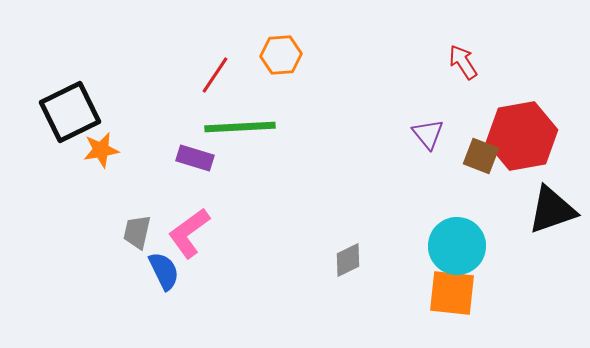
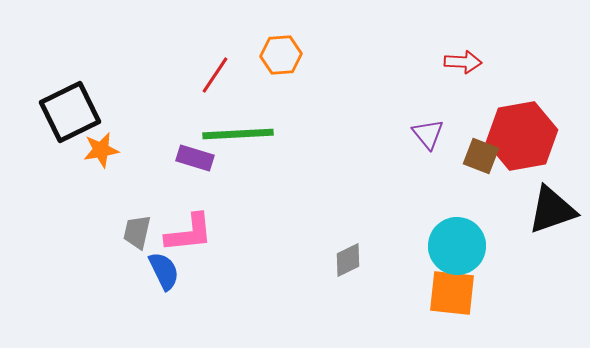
red arrow: rotated 126 degrees clockwise
green line: moved 2 px left, 7 px down
pink L-shape: rotated 150 degrees counterclockwise
